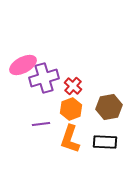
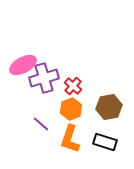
purple line: rotated 48 degrees clockwise
black rectangle: rotated 15 degrees clockwise
